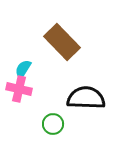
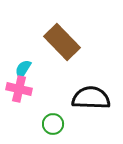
black semicircle: moved 5 px right
